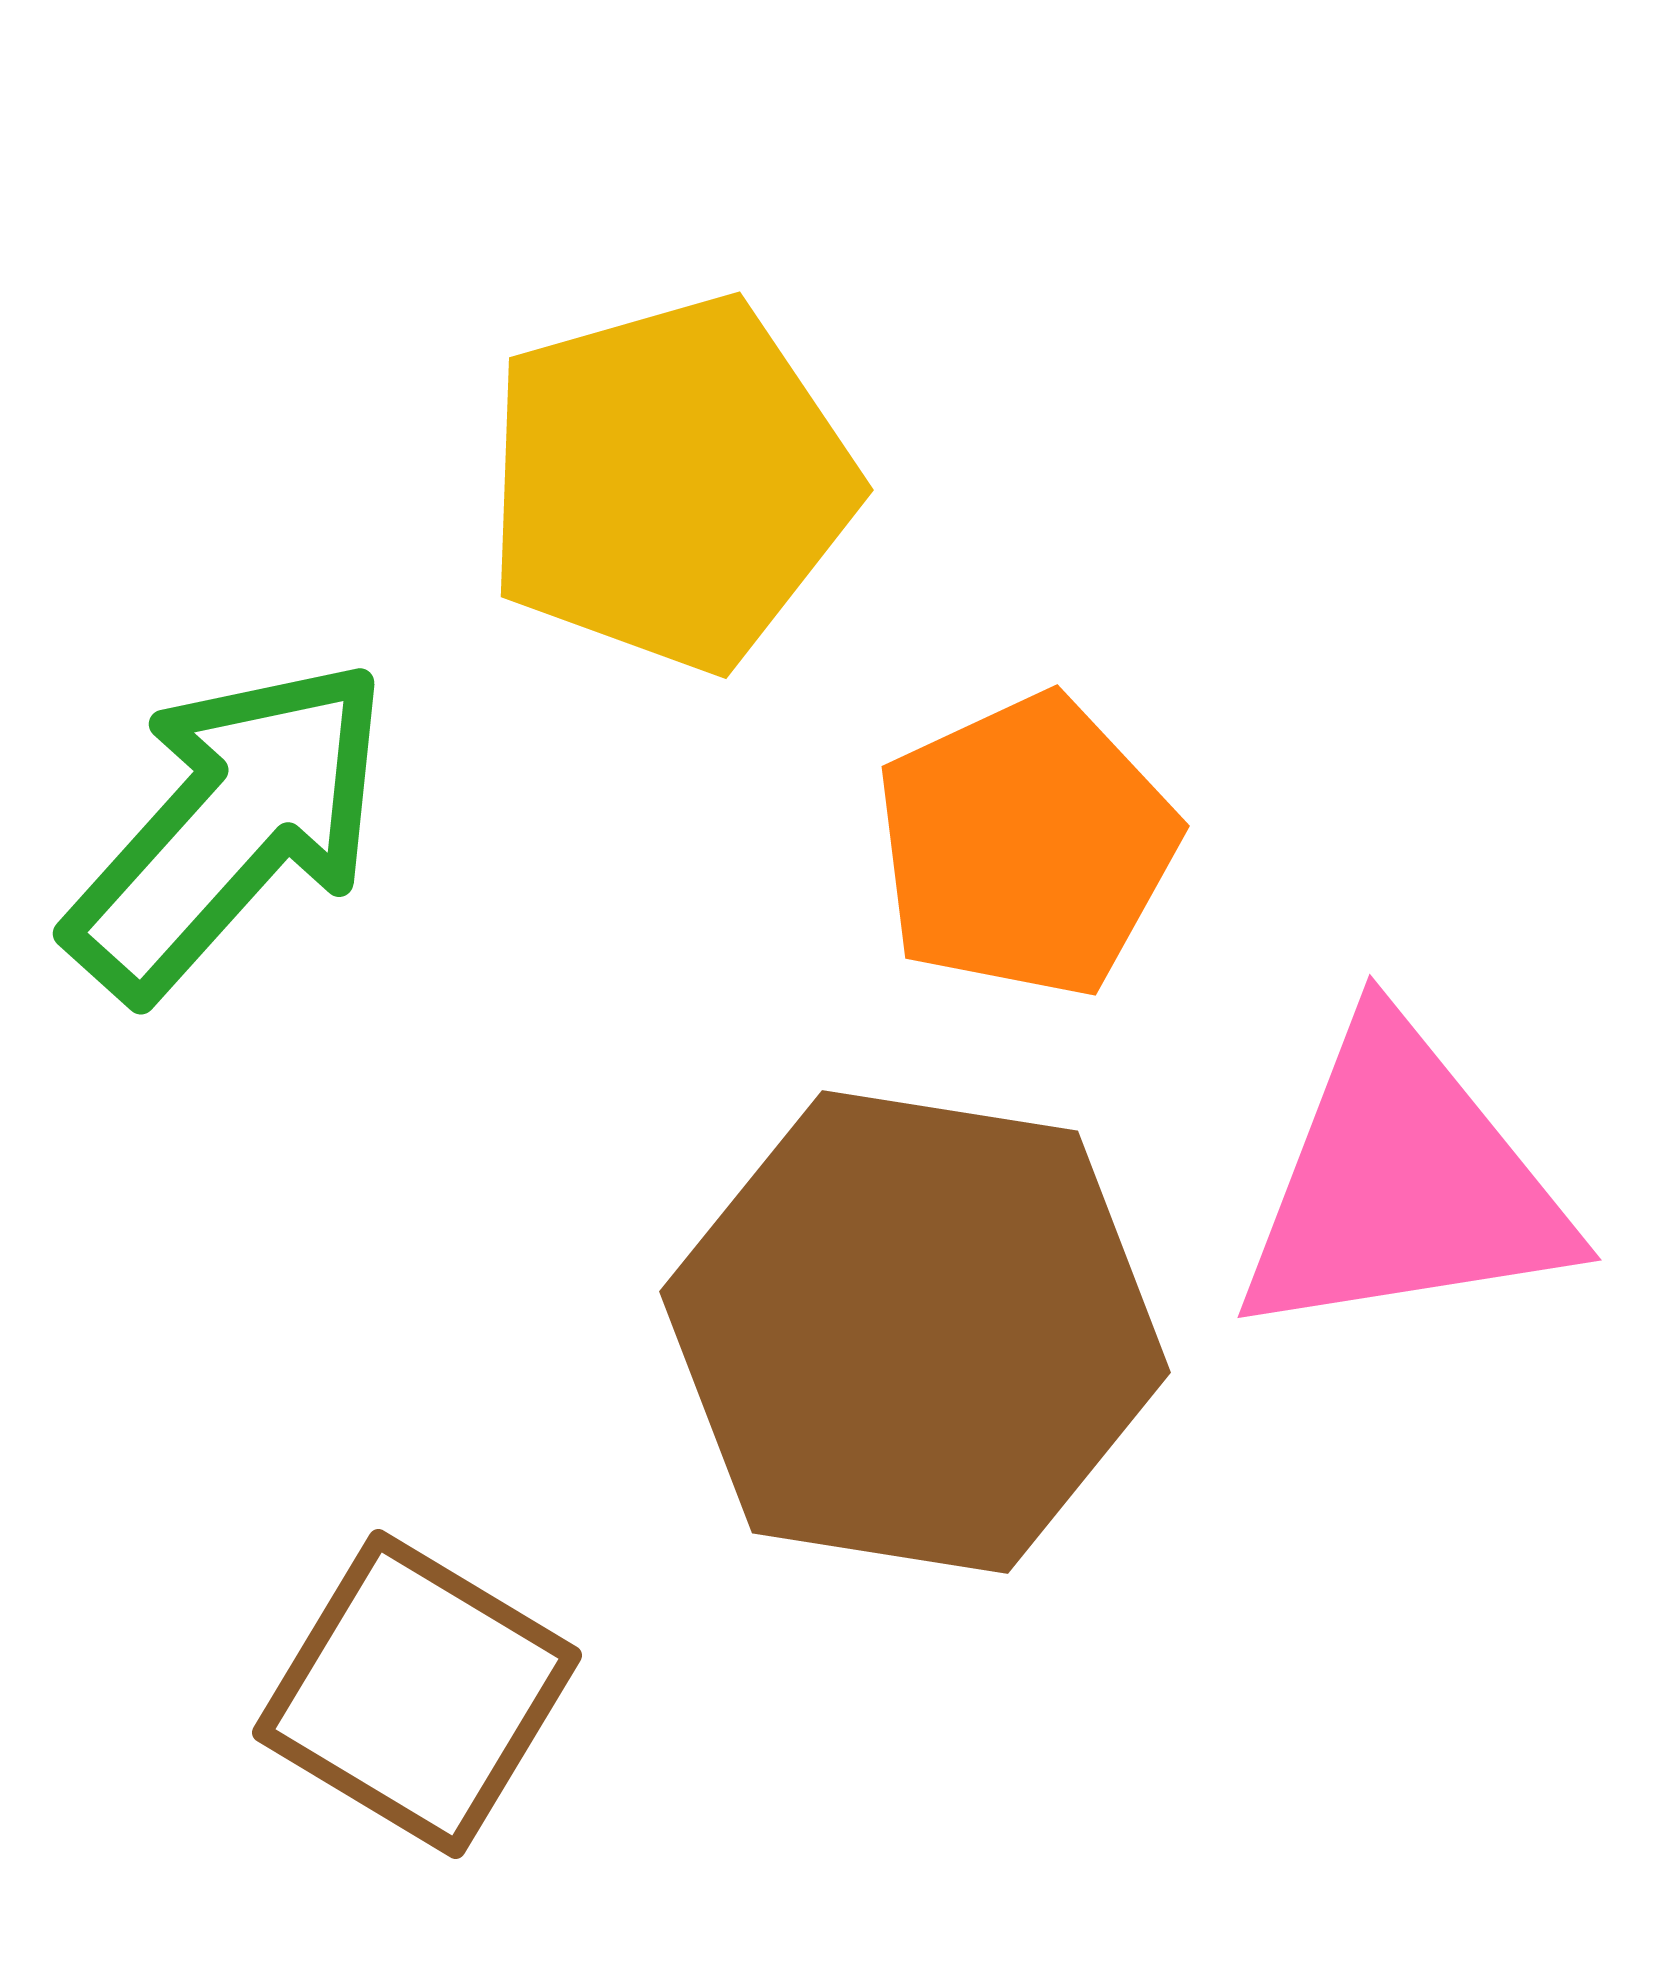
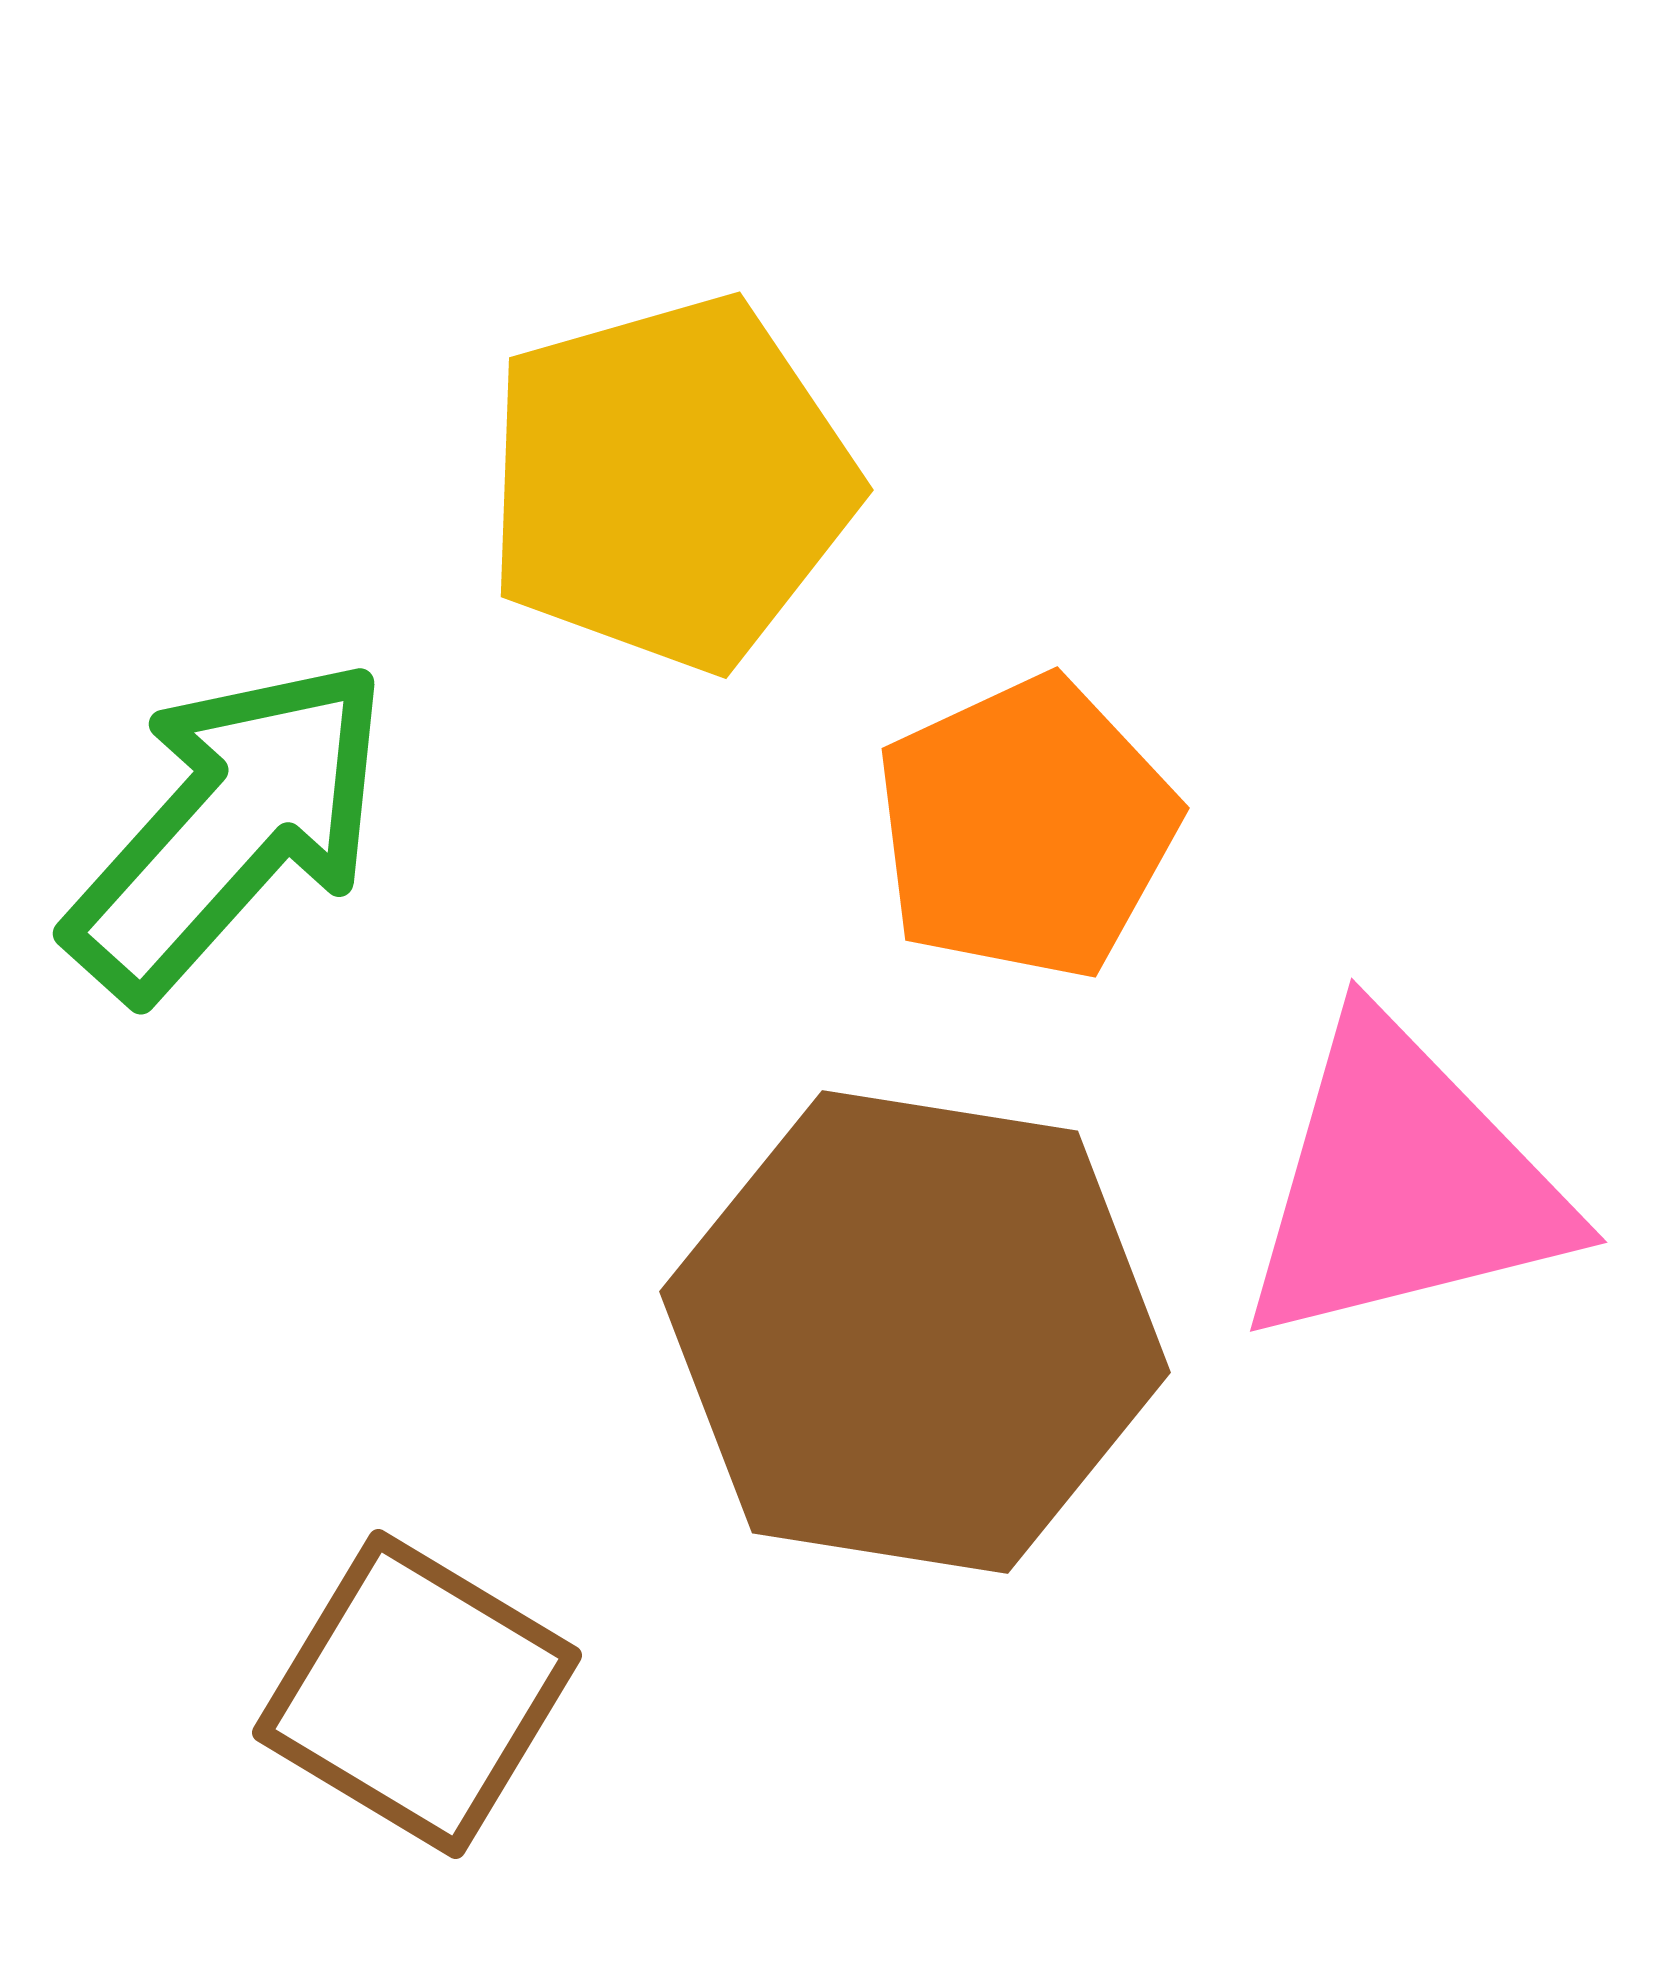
orange pentagon: moved 18 px up
pink triangle: rotated 5 degrees counterclockwise
